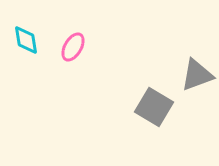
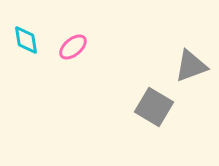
pink ellipse: rotated 20 degrees clockwise
gray triangle: moved 6 px left, 9 px up
